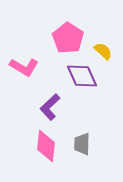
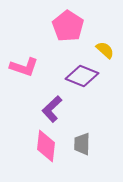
pink pentagon: moved 12 px up
yellow semicircle: moved 2 px right, 1 px up
pink L-shape: rotated 12 degrees counterclockwise
purple diamond: rotated 44 degrees counterclockwise
purple L-shape: moved 2 px right, 2 px down
